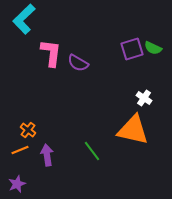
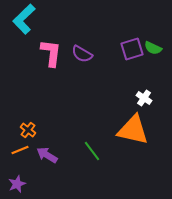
purple semicircle: moved 4 px right, 9 px up
purple arrow: rotated 50 degrees counterclockwise
